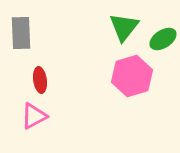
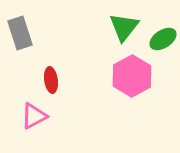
gray rectangle: moved 1 px left; rotated 16 degrees counterclockwise
pink hexagon: rotated 12 degrees counterclockwise
red ellipse: moved 11 px right
